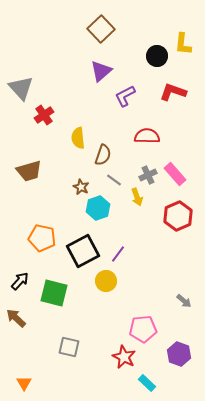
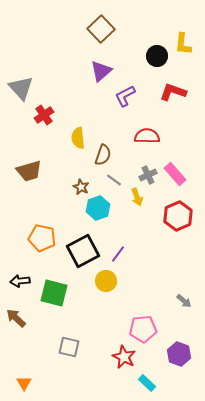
black arrow: rotated 138 degrees counterclockwise
